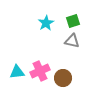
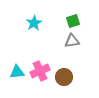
cyan star: moved 12 px left
gray triangle: rotated 21 degrees counterclockwise
brown circle: moved 1 px right, 1 px up
